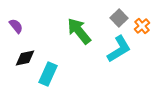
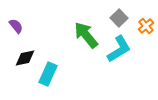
orange cross: moved 4 px right
green arrow: moved 7 px right, 4 px down
